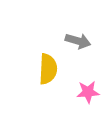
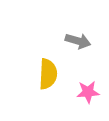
yellow semicircle: moved 5 px down
